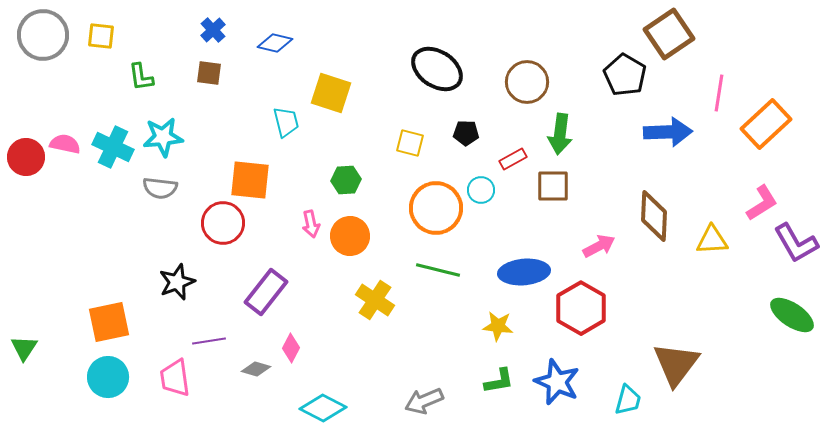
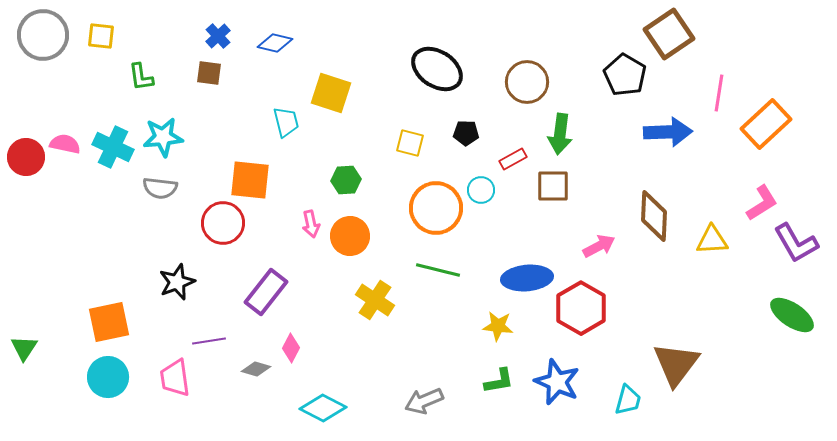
blue cross at (213, 30): moved 5 px right, 6 px down
blue ellipse at (524, 272): moved 3 px right, 6 px down
